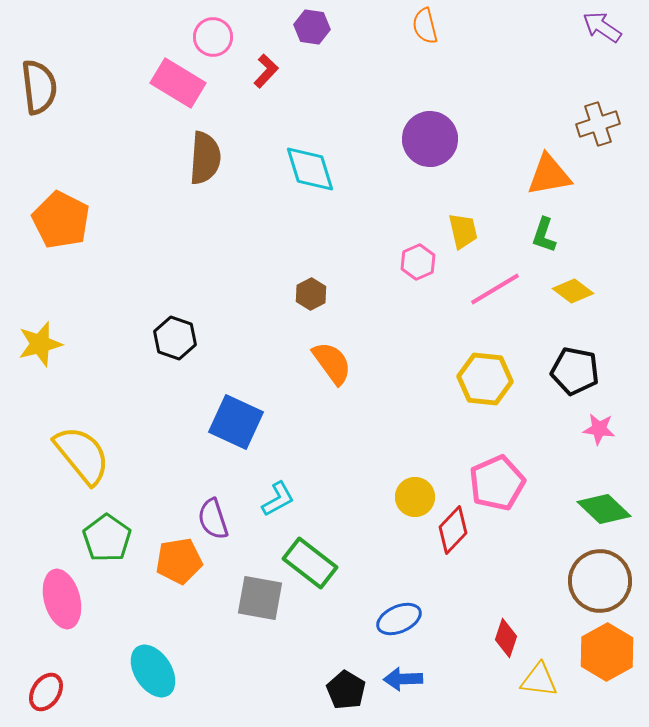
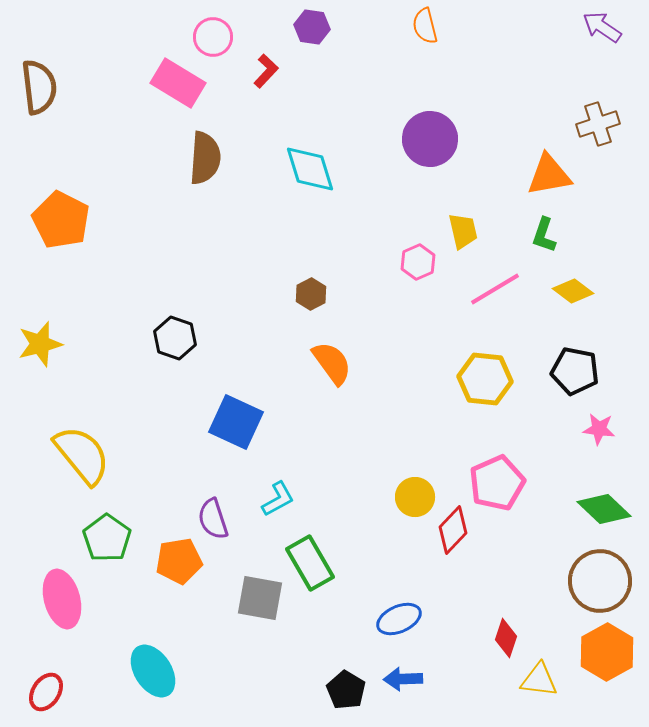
green rectangle at (310, 563): rotated 22 degrees clockwise
